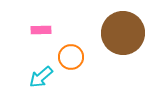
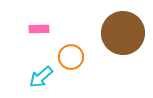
pink rectangle: moved 2 px left, 1 px up
